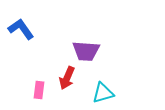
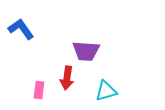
red arrow: rotated 15 degrees counterclockwise
cyan triangle: moved 3 px right, 2 px up
